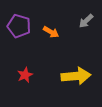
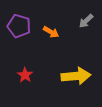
red star: rotated 14 degrees counterclockwise
